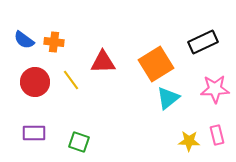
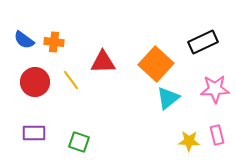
orange square: rotated 16 degrees counterclockwise
